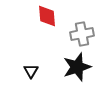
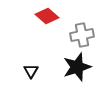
red diamond: rotated 45 degrees counterclockwise
gray cross: moved 1 px down
